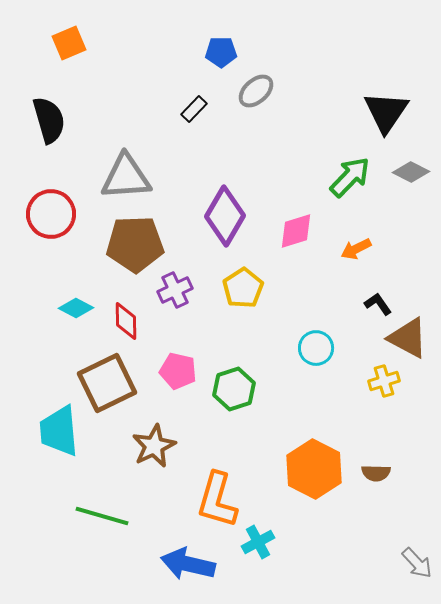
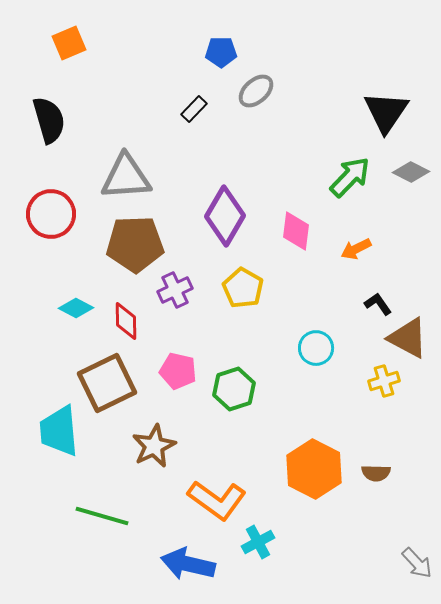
pink diamond: rotated 66 degrees counterclockwise
yellow pentagon: rotated 9 degrees counterclockwise
orange L-shape: rotated 70 degrees counterclockwise
